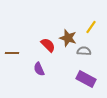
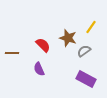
red semicircle: moved 5 px left
gray semicircle: rotated 40 degrees counterclockwise
